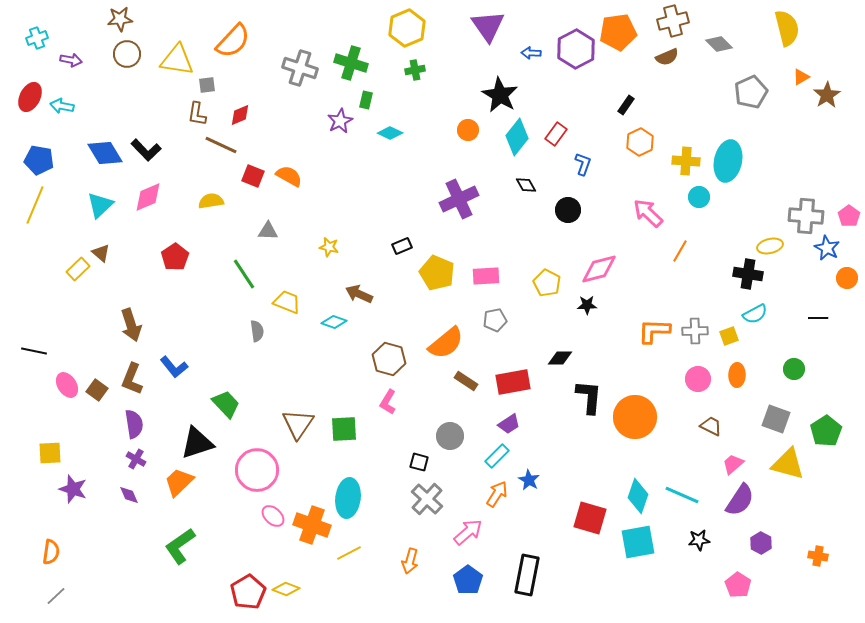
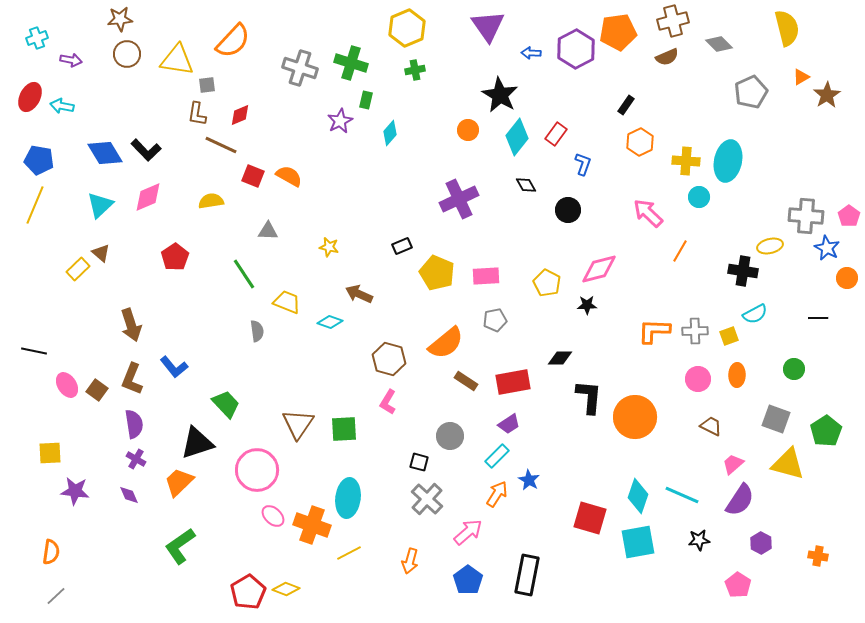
cyan diamond at (390, 133): rotated 75 degrees counterclockwise
black cross at (748, 274): moved 5 px left, 3 px up
cyan diamond at (334, 322): moved 4 px left
purple star at (73, 489): moved 2 px right, 2 px down; rotated 12 degrees counterclockwise
